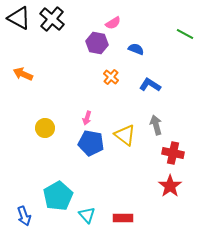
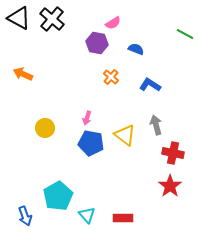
blue arrow: moved 1 px right
